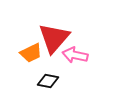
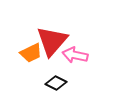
red triangle: moved 2 px left, 3 px down
black diamond: moved 8 px right, 2 px down; rotated 15 degrees clockwise
